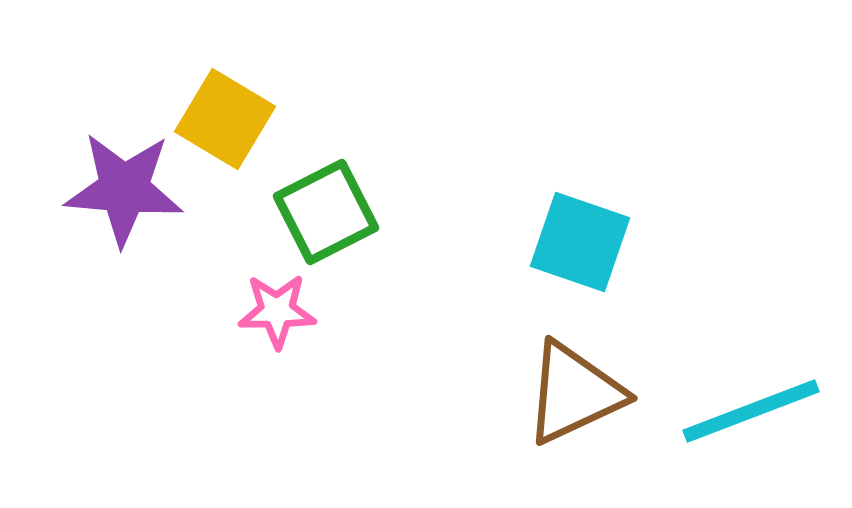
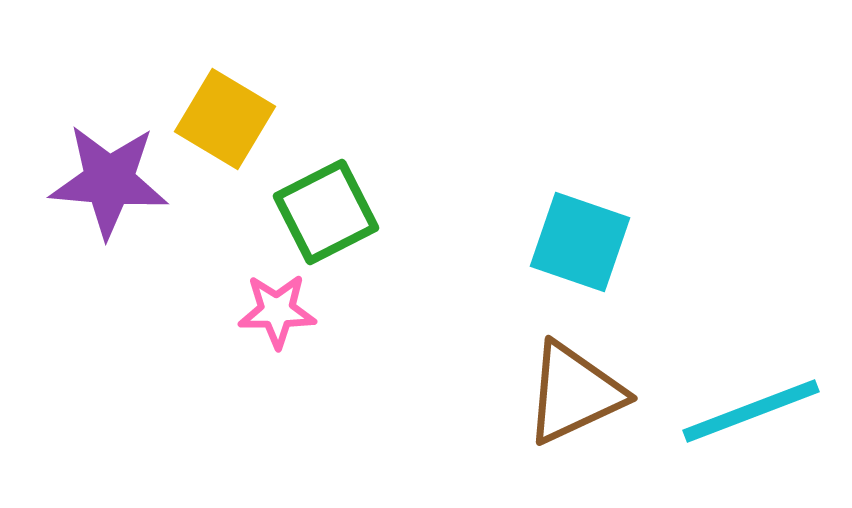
purple star: moved 15 px left, 8 px up
